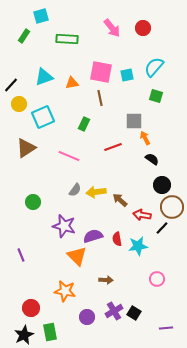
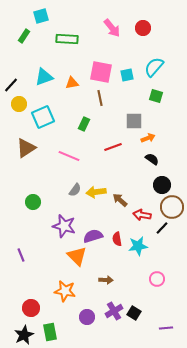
orange arrow at (145, 138): moved 3 px right; rotated 96 degrees clockwise
